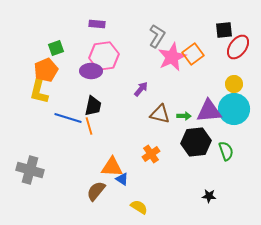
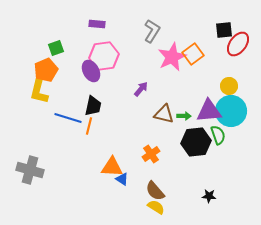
gray L-shape: moved 5 px left, 5 px up
red ellipse: moved 3 px up
purple ellipse: rotated 60 degrees clockwise
yellow circle: moved 5 px left, 2 px down
cyan circle: moved 3 px left, 2 px down
brown triangle: moved 4 px right
orange line: rotated 30 degrees clockwise
green semicircle: moved 8 px left, 16 px up
brown semicircle: moved 59 px right; rotated 80 degrees counterclockwise
yellow semicircle: moved 17 px right
